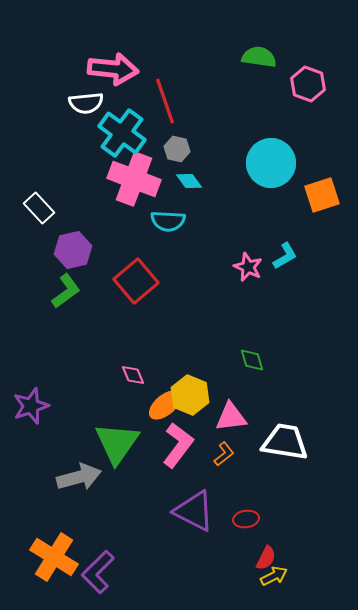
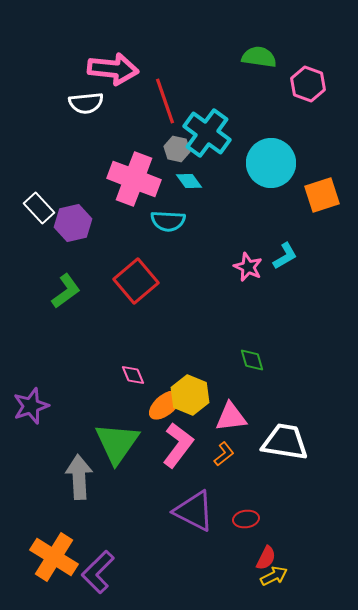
cyan cross: moved 85 px right
purple hexagon: moved 27 px up
gray arrow: rotated 78 degrees counterclockwise
